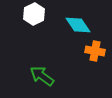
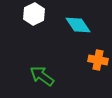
orange cross: moved 3 px right, 9 px down
